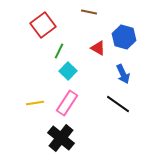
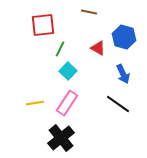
red square: rotated 30 degrees clockwise
green line: moved 1 px right, 2 px up
black cross: rotated 12 degrees clockwise
